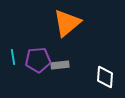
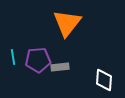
orange triangle: rotated 12 degrees counterclockwise
gray rectangle: moved 2 px down
white diamond: moved 1 px left, 3 px down
